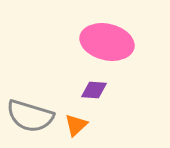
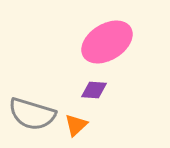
pink ellipse: rotated 45 degrees counterclockwise
gray semicircle: moved 2 px right, 2 px up
